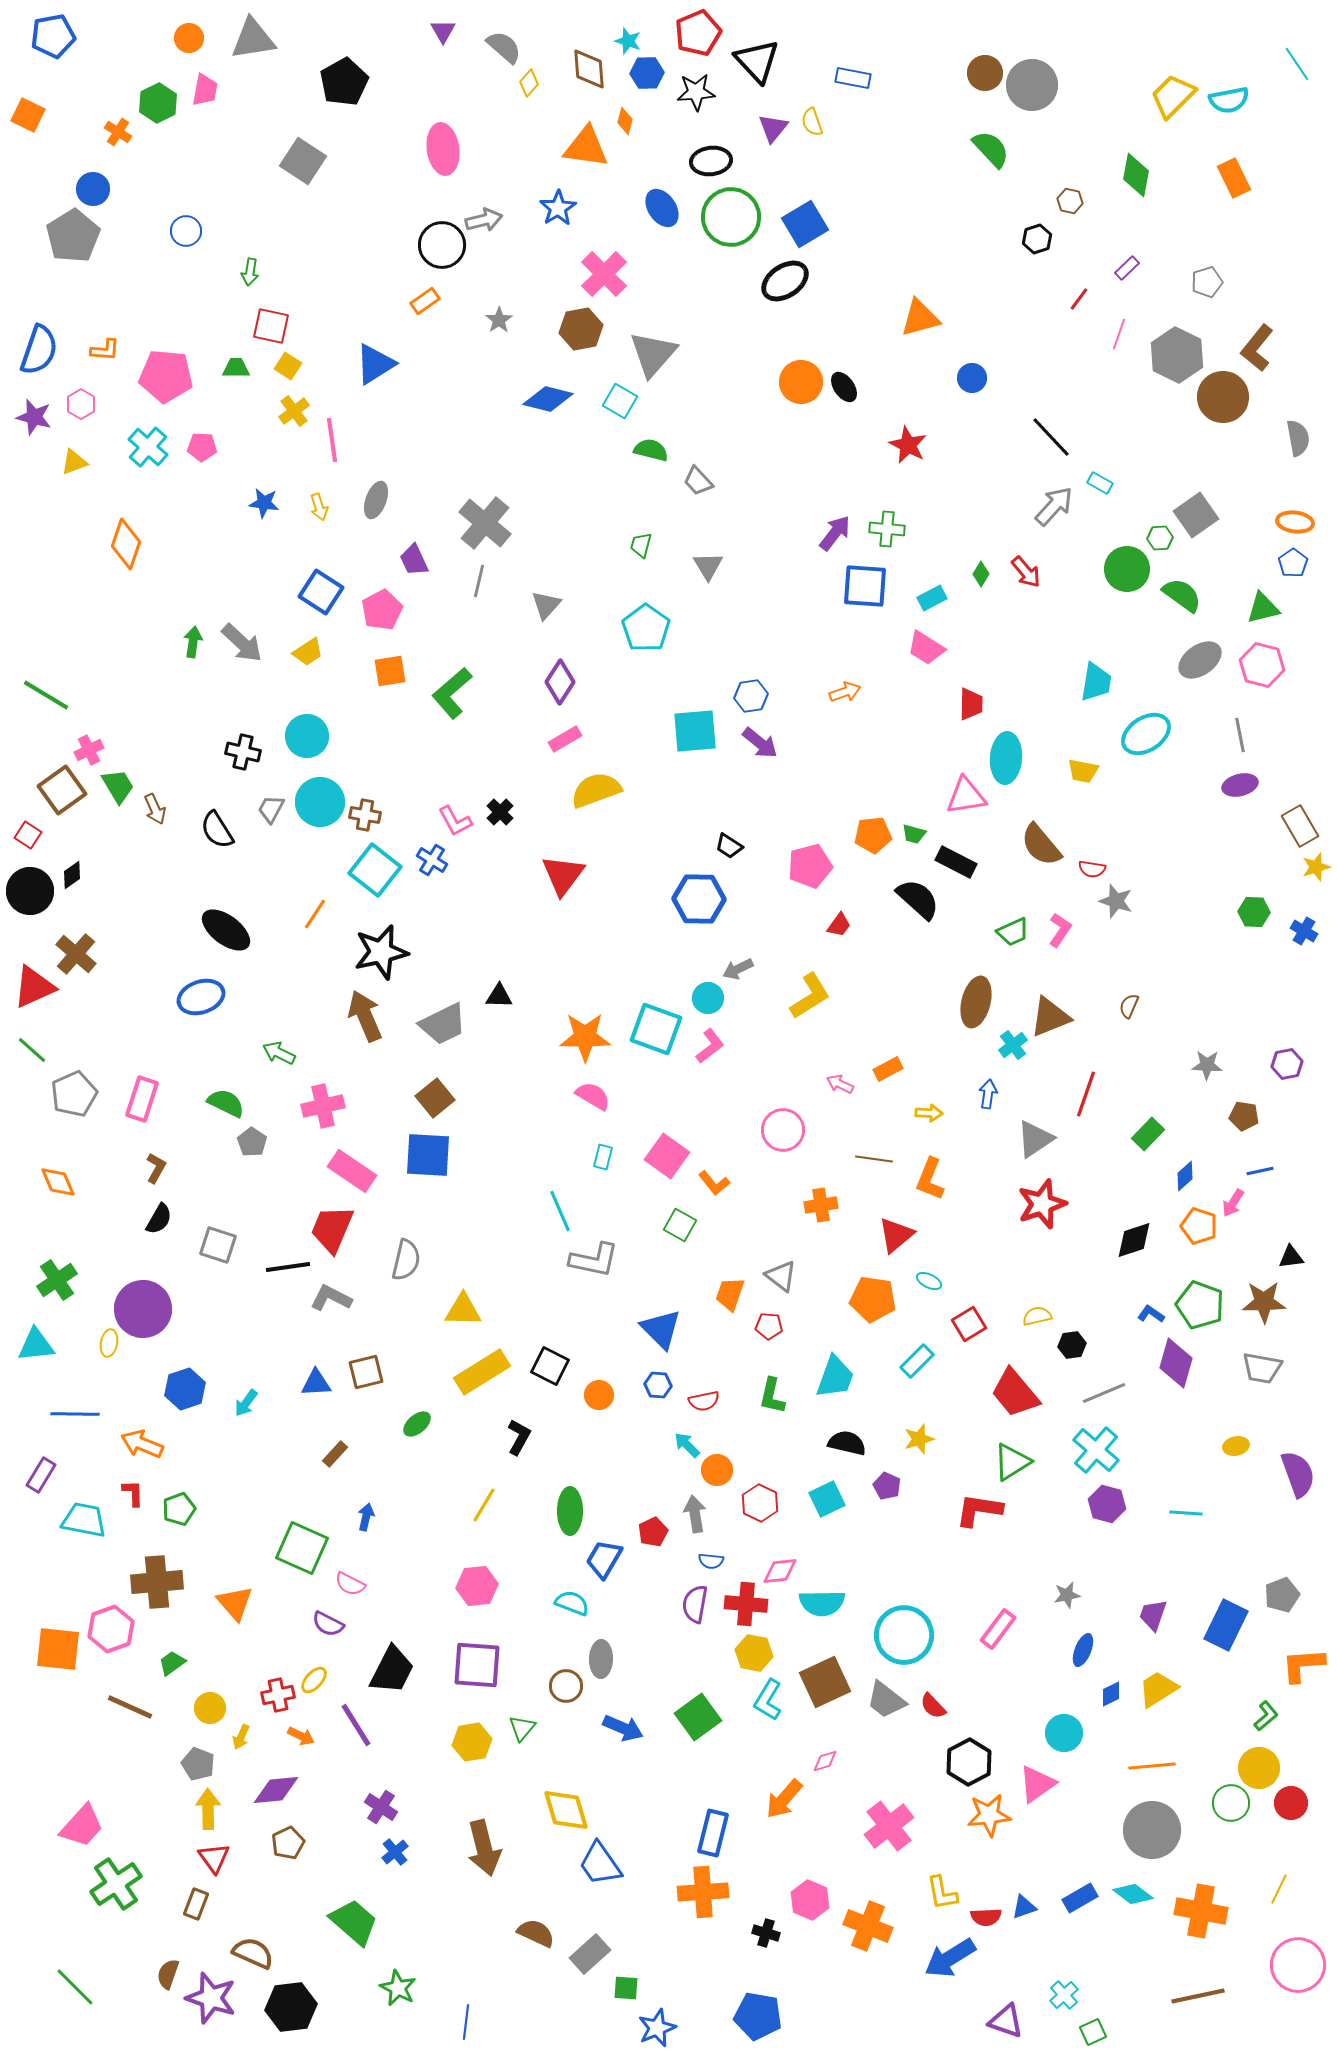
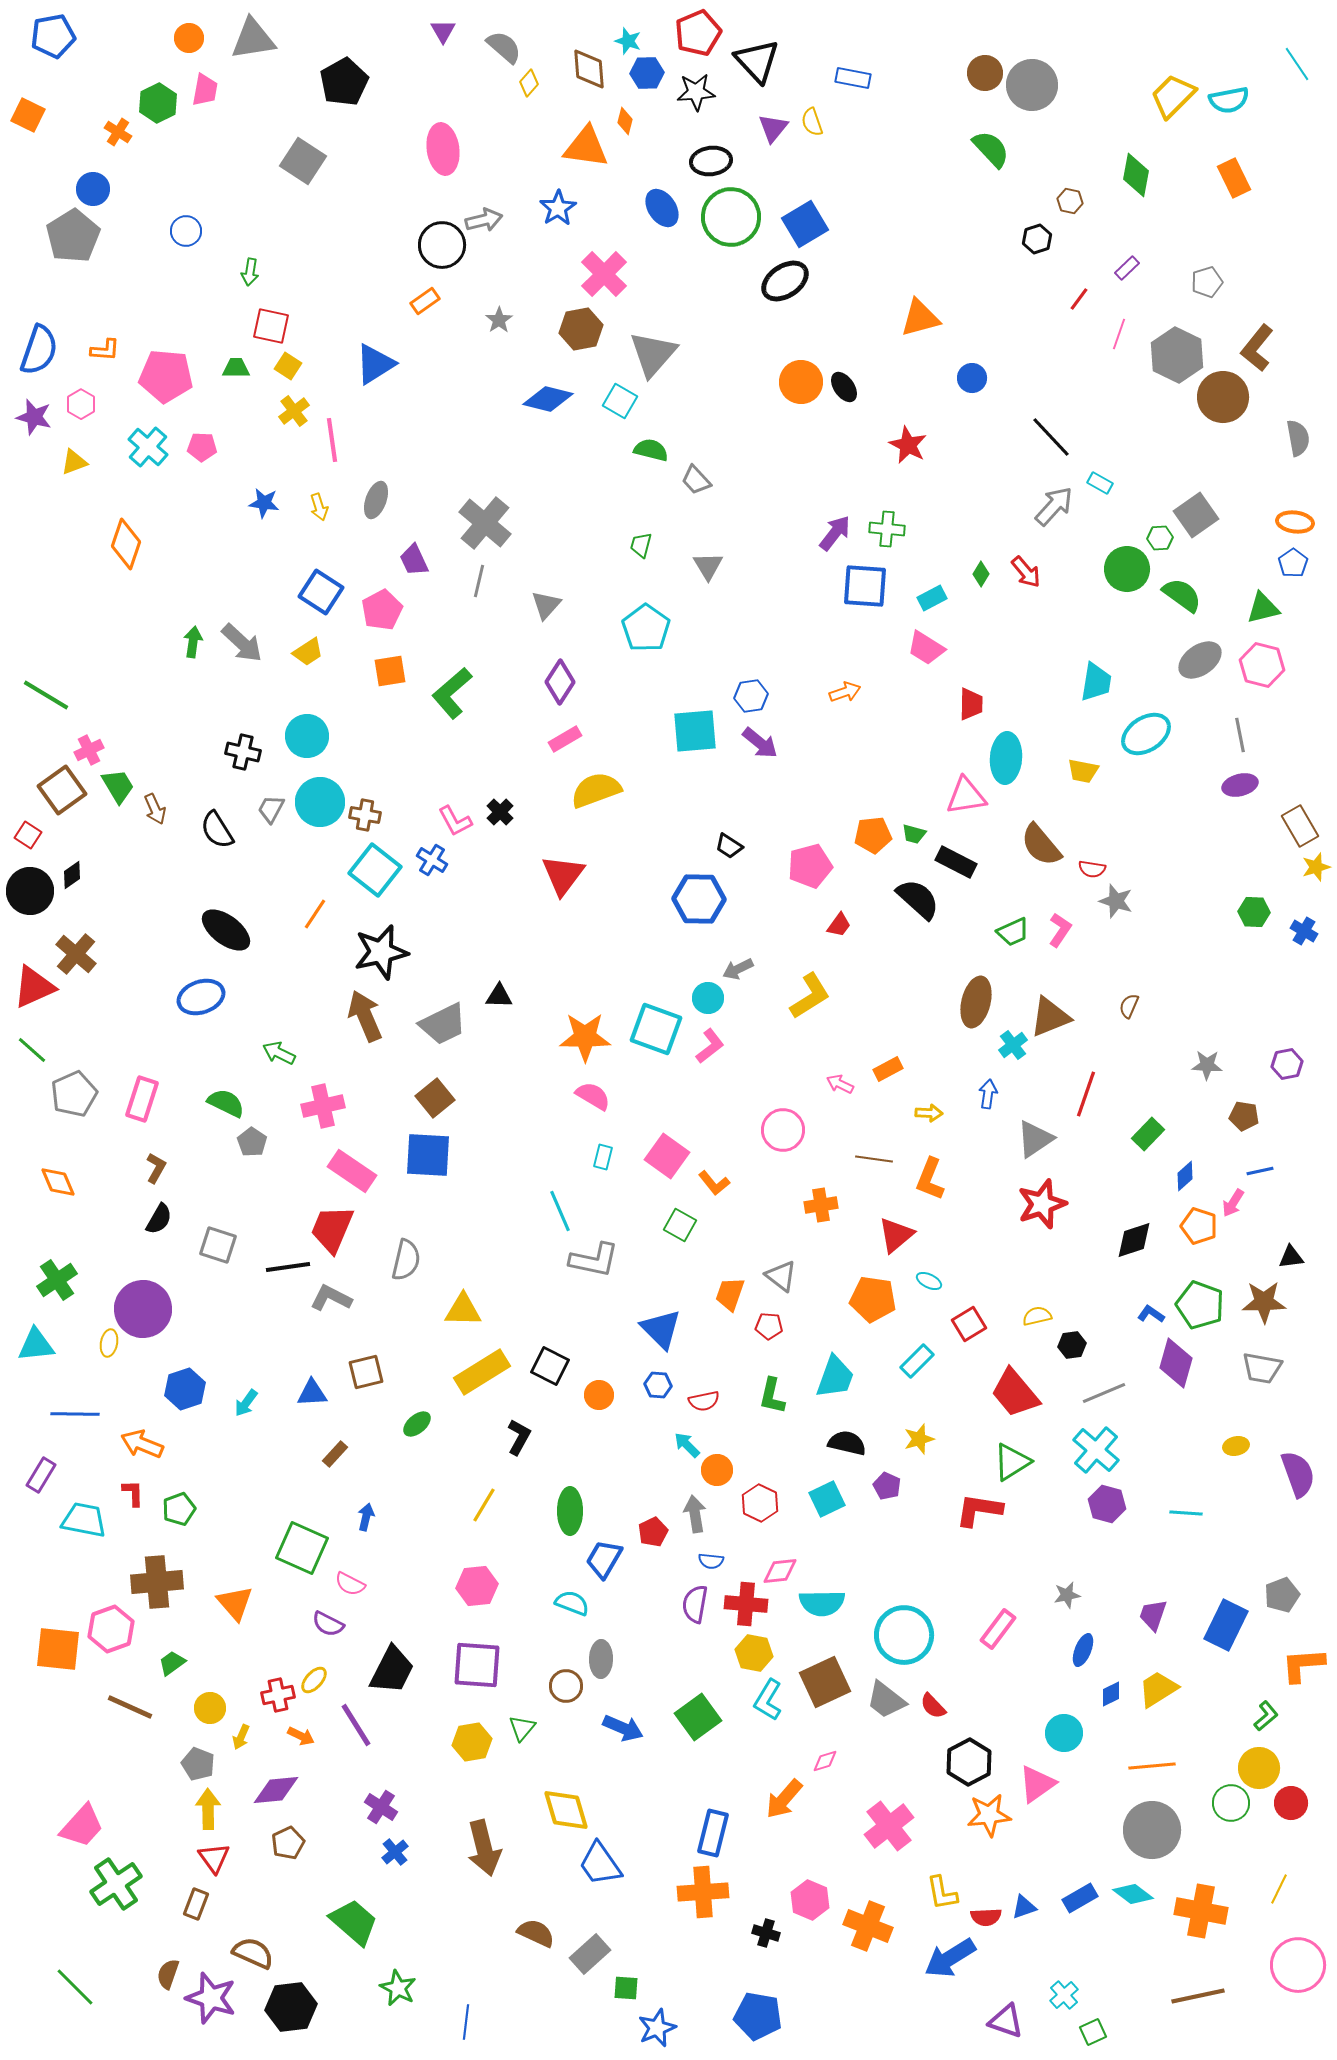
gray trapezoid at (698, 481): moved 2 px left, 1 px up
blue triangle at (316, 1383): moved 4 px left, 10 px down
